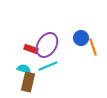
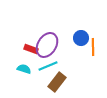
orange line: rotated 18 degrees clockwise
brown rectangle: moved 29 px right; rotated 24 degrees clockwise
